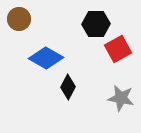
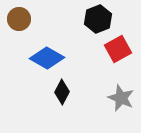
black hexagon: moved 2 px right, 5 px up; rotated 20 degrees counterclockwise
blue diamond: moved 1 px right
black diamond: moved 6 px left, 5 px down
gray star: rotated 12 degrees clockwise
